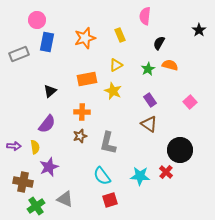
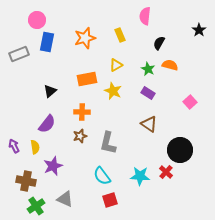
green star: rotated 16 degrees counterclockwise
purple rectangle: moved 2 px left, 7 px up; rotated 24 degrees counterclockwise
purple arrow: rotated 120 degrees counterclockwise
purple star: moved 4 px right, 1 px up
brown cross: moved 3 px right, 1 px up
